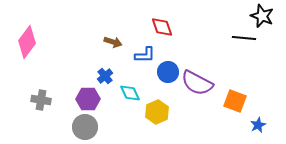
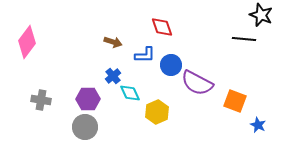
black star: moved 1 px left, 1 px up
black line: moved 1 px down
blue circle: moved 3 px right, 7 px up
blue cross: moved 8 px right
blue star: rotated 21 degrees counterclockwise
